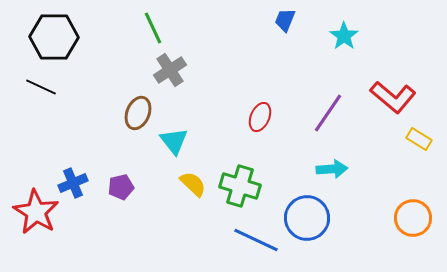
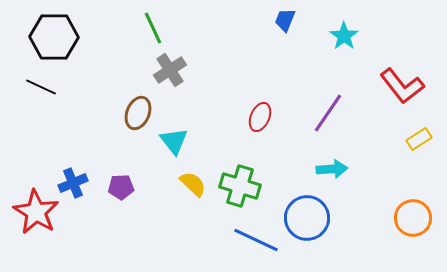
red L-shape: moved 9 px right, 11 px up; rotated 12 degrees clockwise
yellow rectangle: rotated 65 degrees counterclockwise
purple pentagon: rotated 10 degrees clockwise
